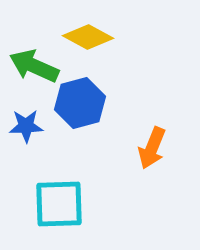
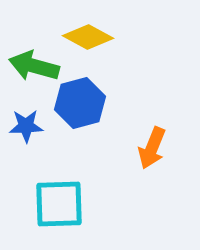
green arrow: rotated 9 degrees counterclockwise
